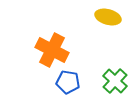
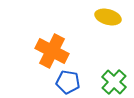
orange cross: moved 1 px down
green cross: moved 1 px left, 1 px down
